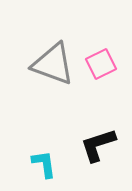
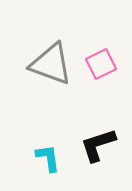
gray triangle: moved 2 px left
cyan L-shape: moved 4 px right, 6 px up
